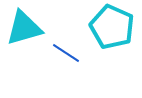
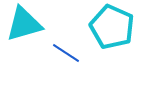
cyan triangle: moved 4 px up
